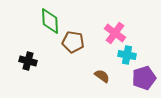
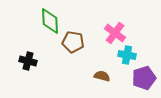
brown semicircle: rotated 21 degrees counterclockwise
